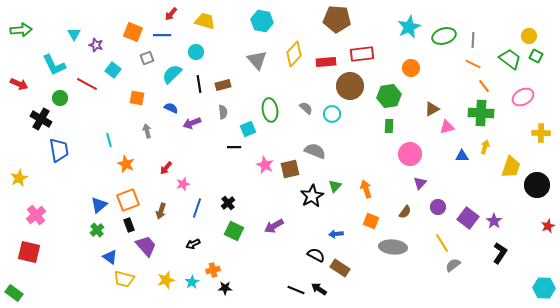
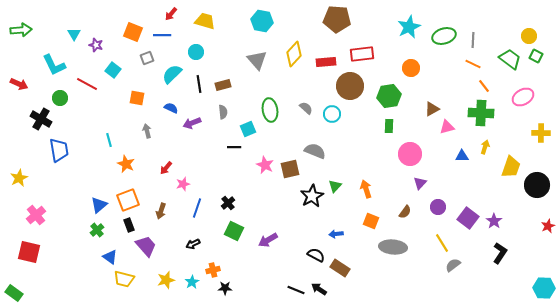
purple arrow at (274, 226): moved 6 px left, 14 px down
